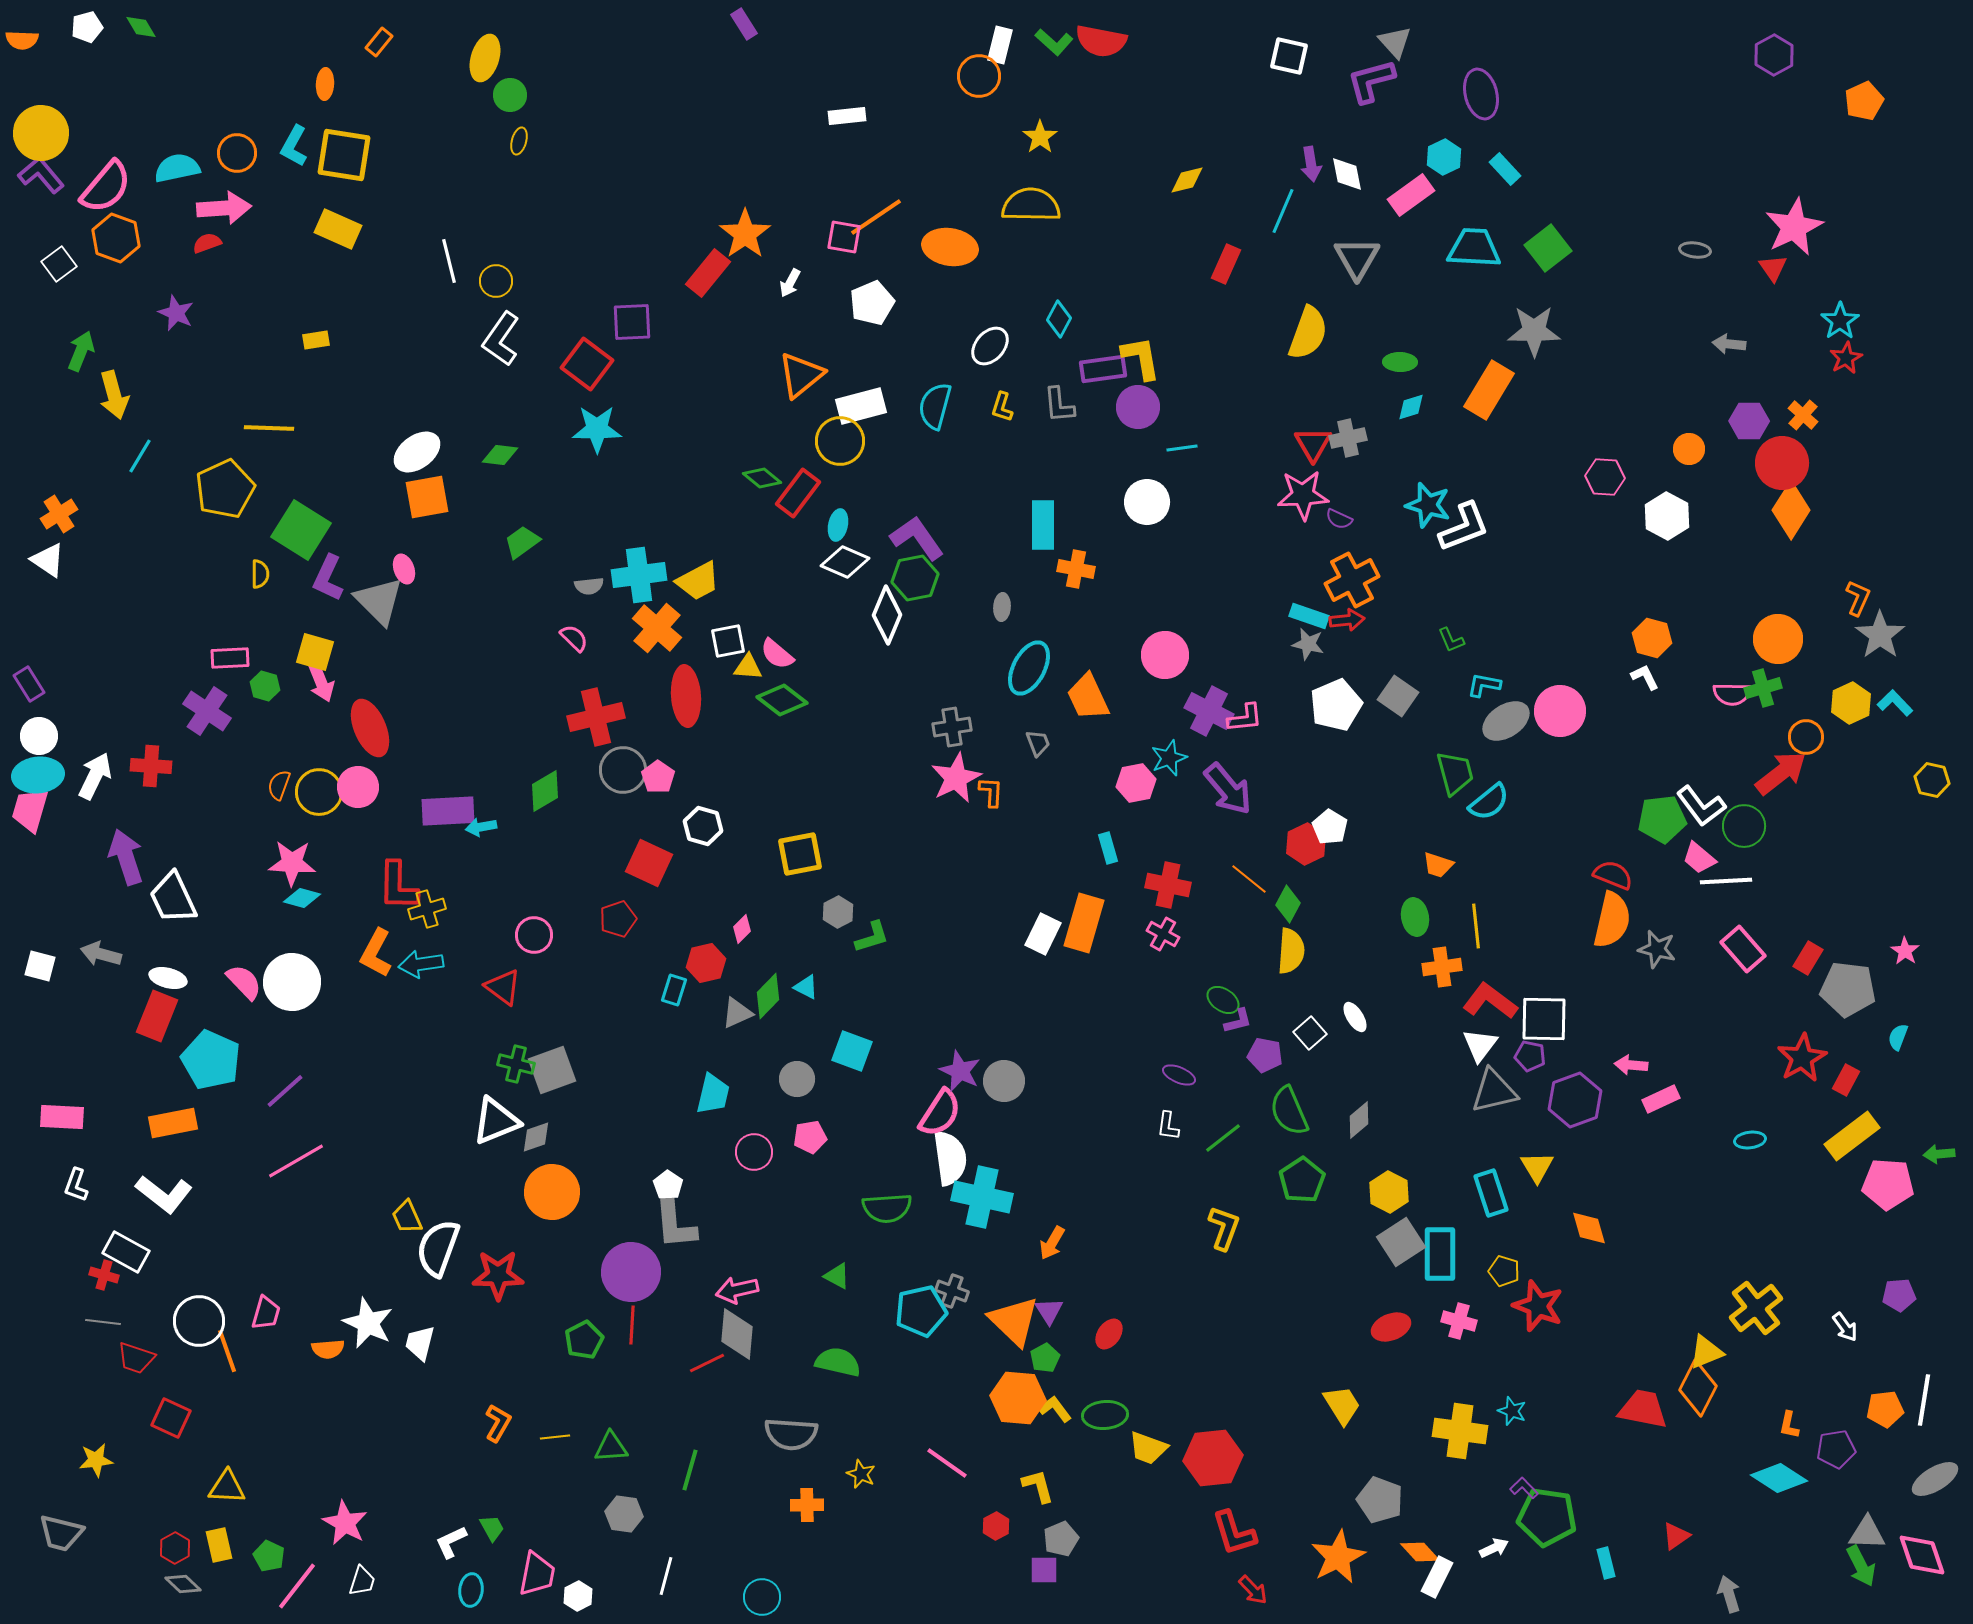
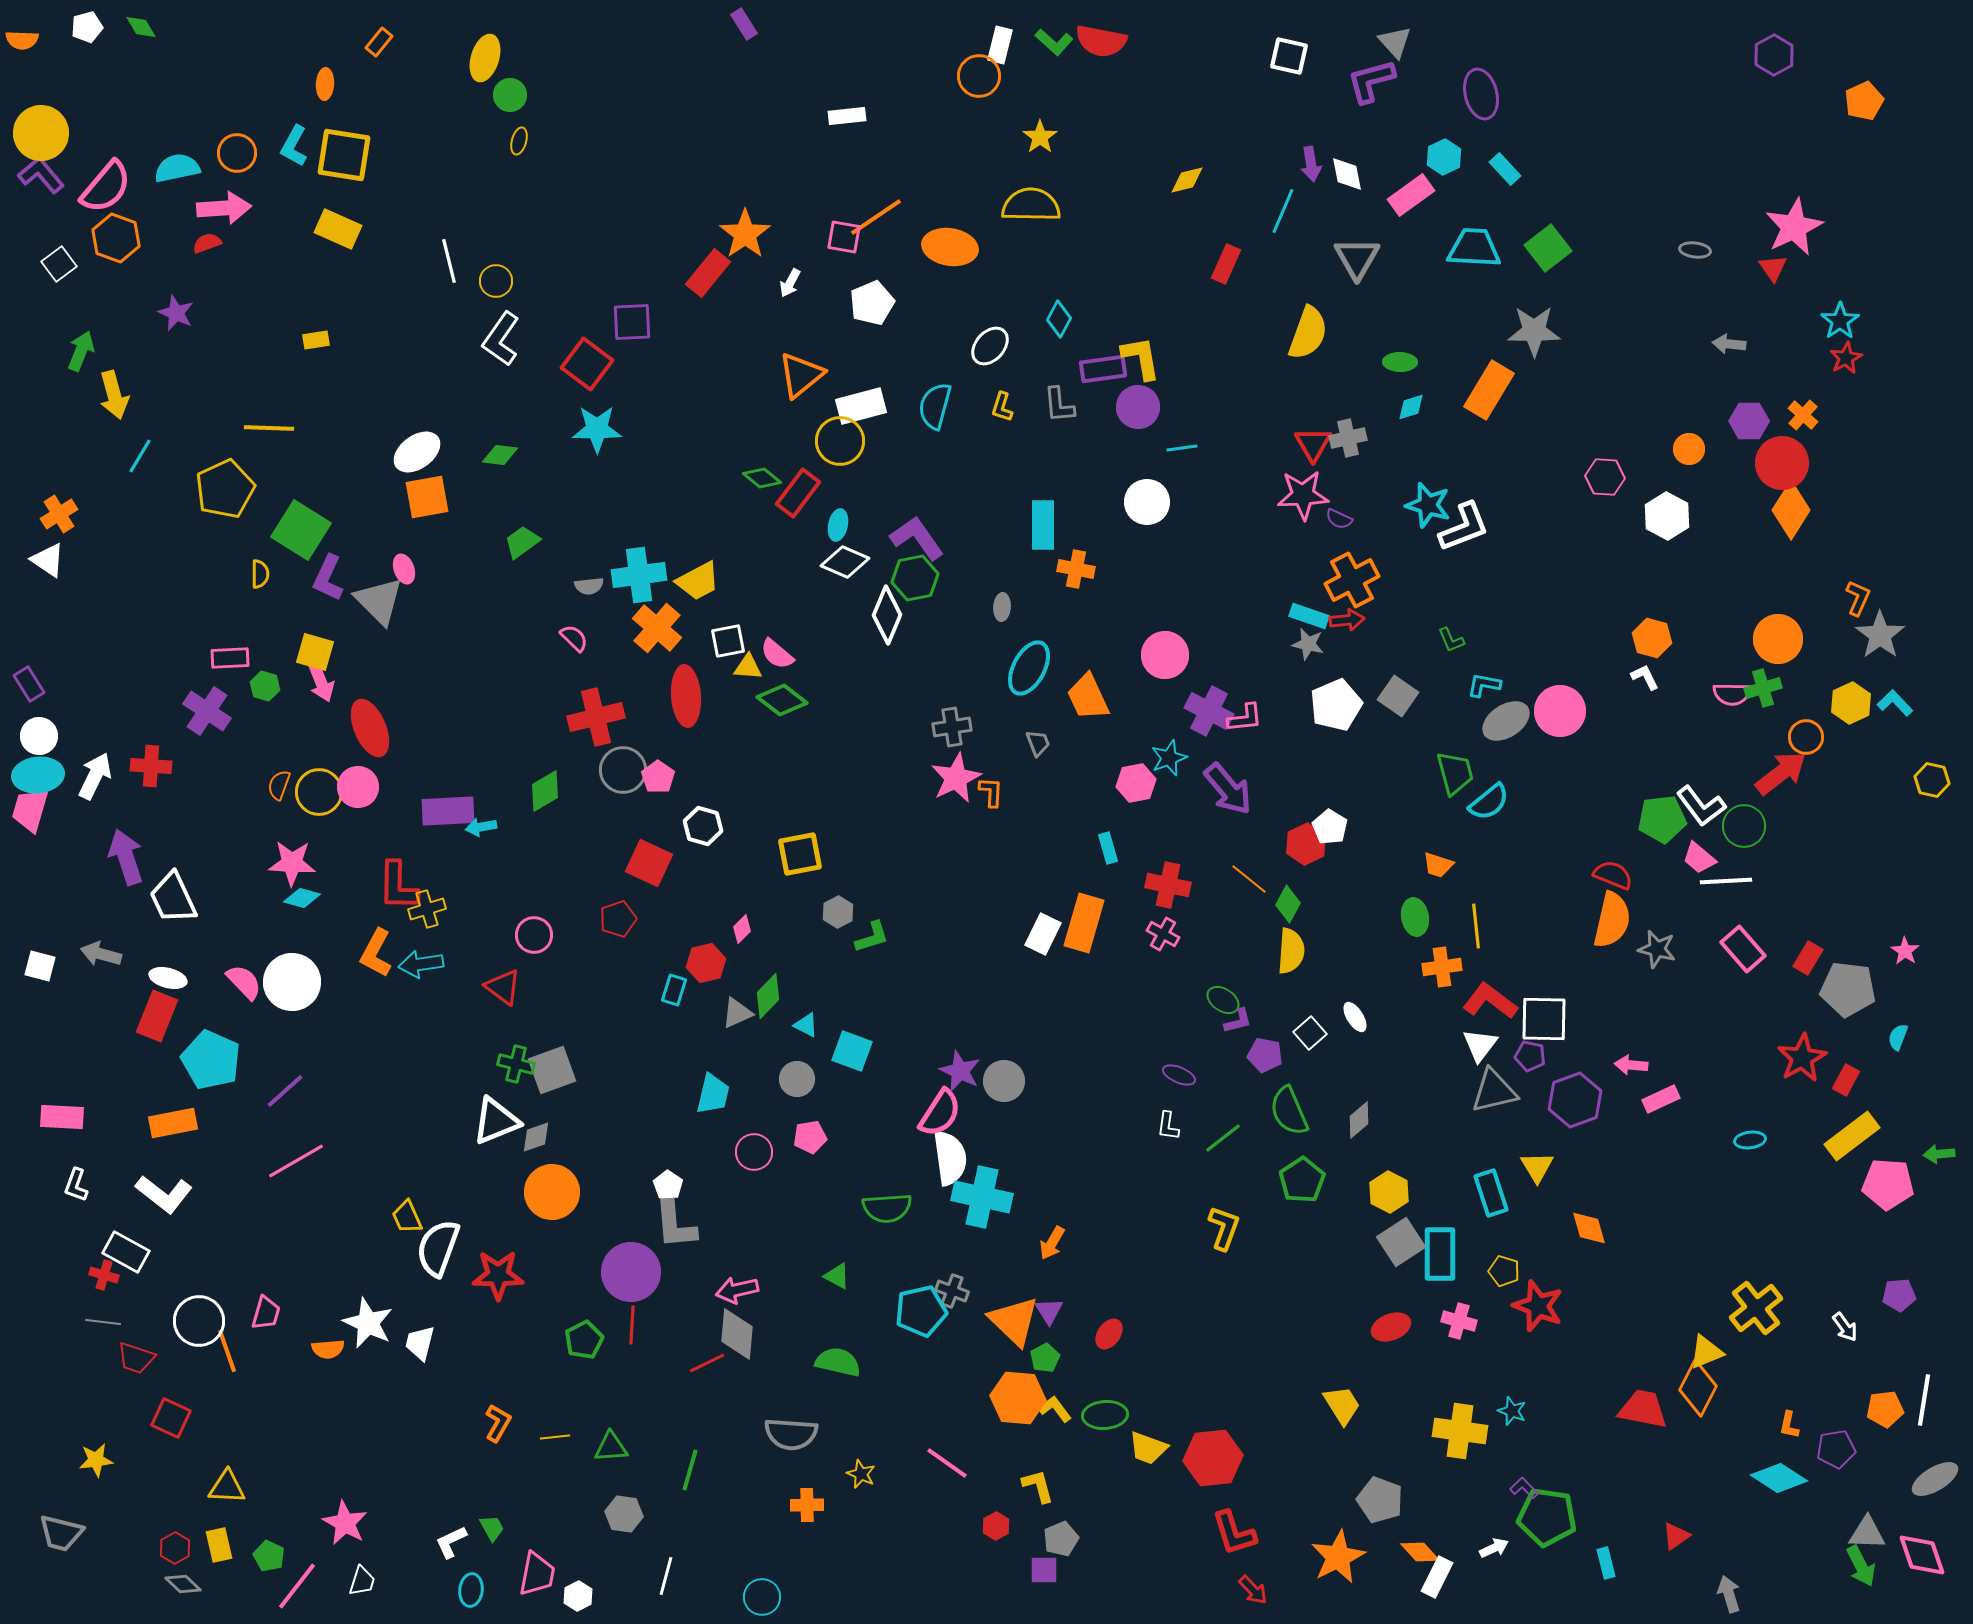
cyan triangle at (806, 987): moved 38 px down
